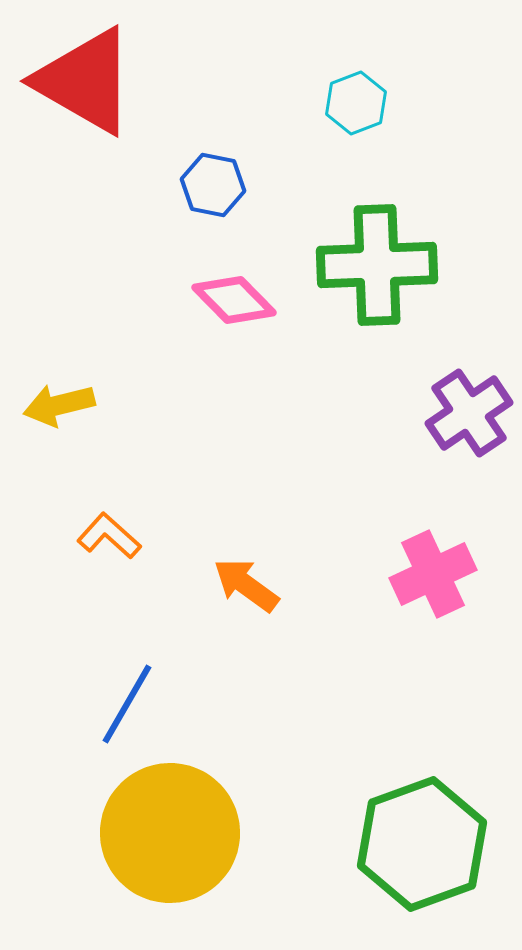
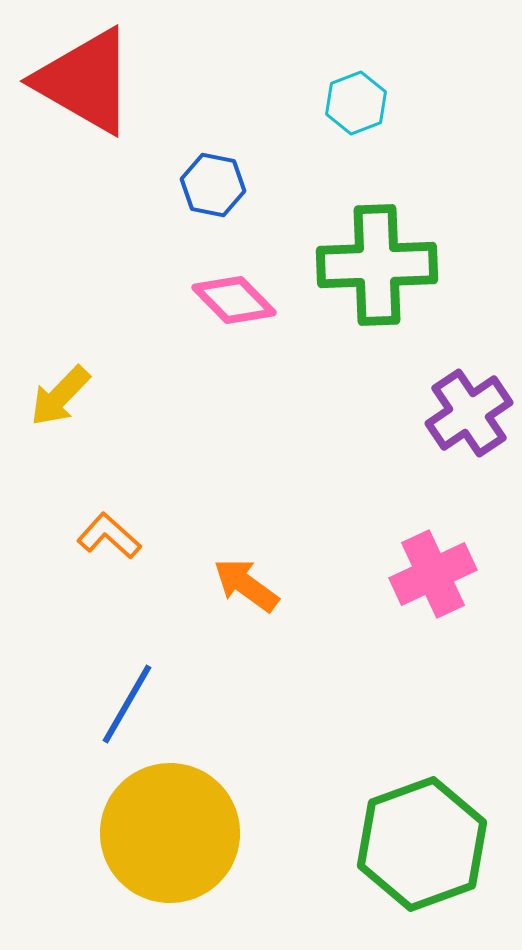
yellow arrow: moved 1 px right, 9 px up; rotated 32 degrees counterclockwise
